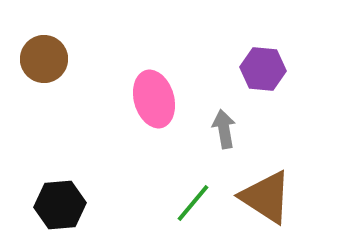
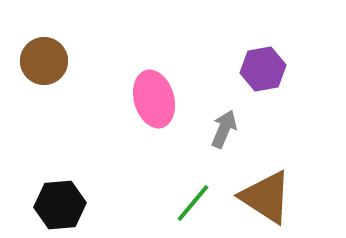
brown circle: moved 2 px down
purple hexagon: rotated 15 degrees counterclockwise
gray arrow: rotated 33 degrees clockwise
